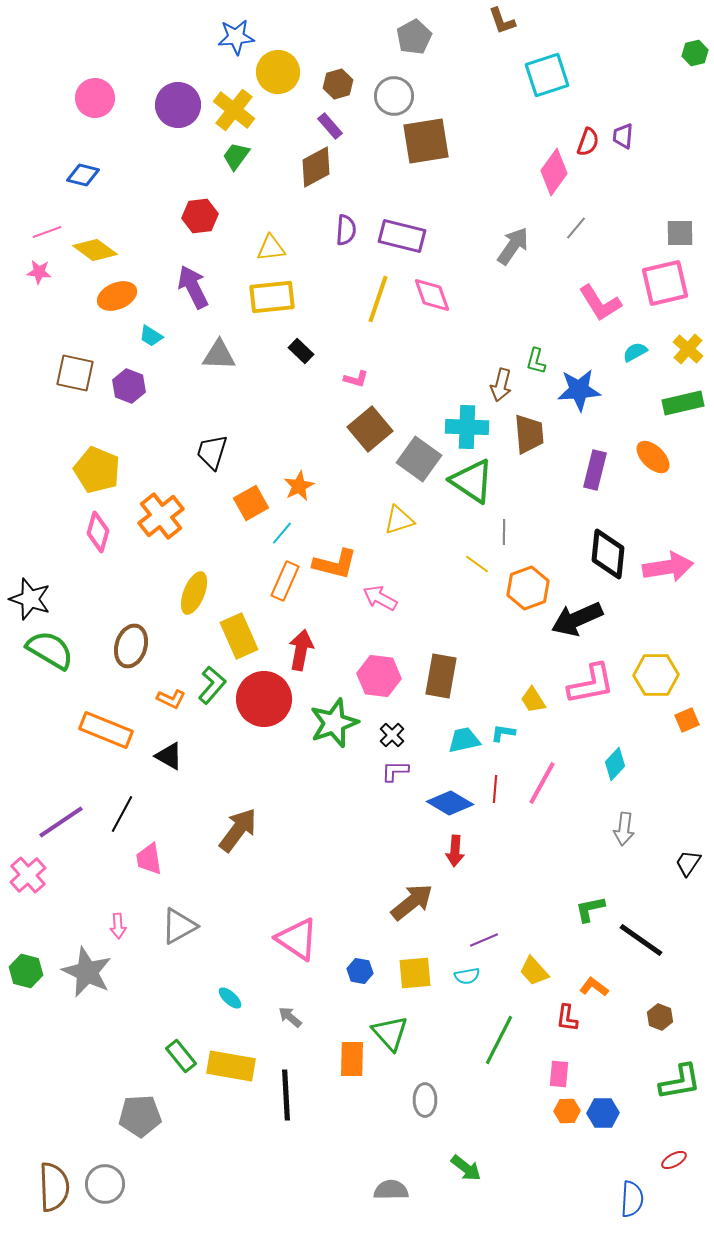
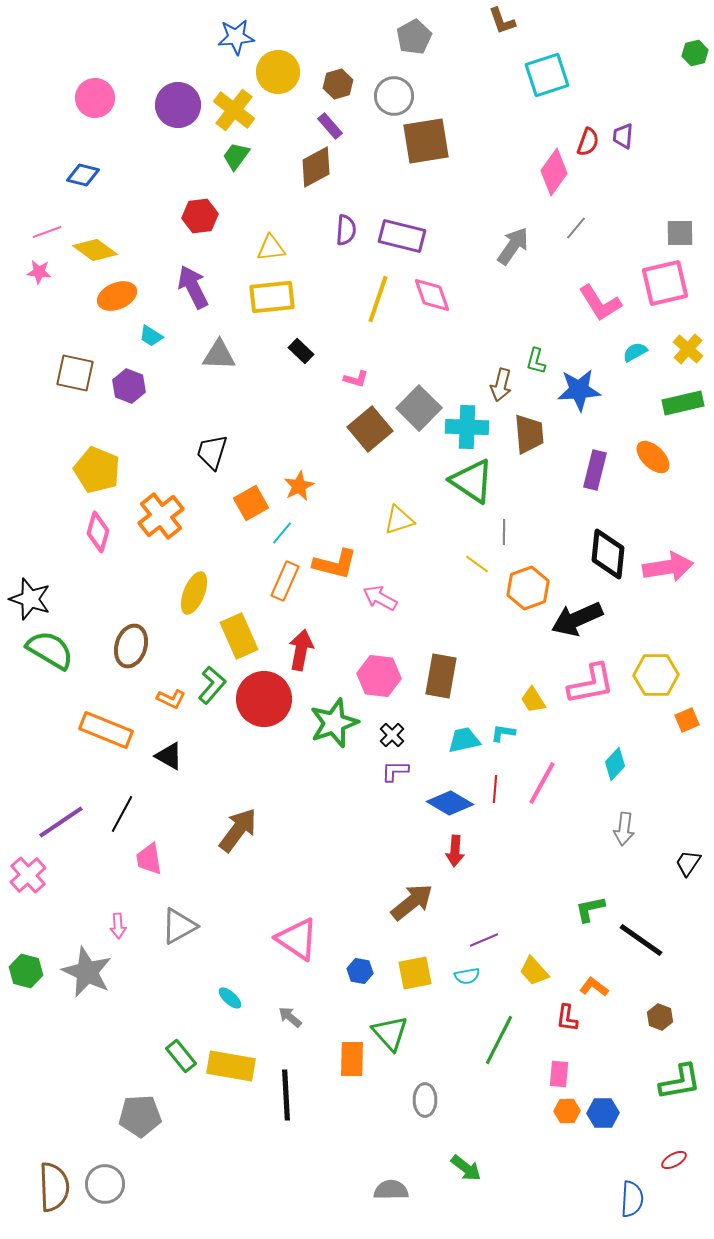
gray square at (419, 459): moved 51 px up; rotated 9 degrees clockwise
yellow square at (415, 973): rotated 6 degrees counterclockwise
